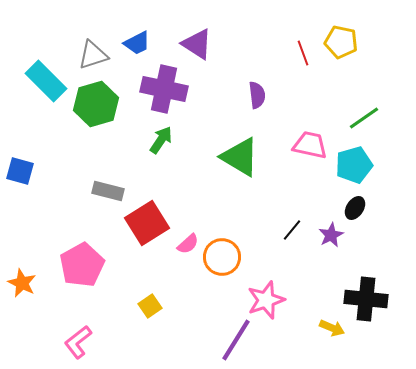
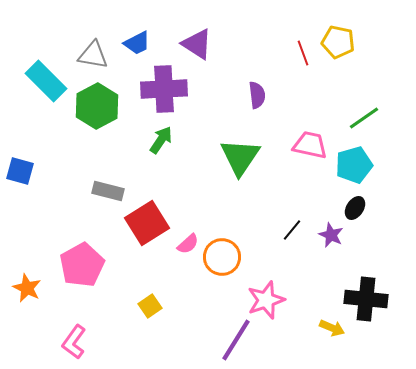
yellow pentagon: moved 3 px left
gray triangle: rotated 28 degrees clockwise
purple cross: rotated 15 degrees counterclockwise
green hexagon: moved 1 px right, 2 px down; rotated 12 degrees counterclockwise
green triangle: rotated 33 degrees clockwise
purple star: rotated 20 degrees counterclockwise
orange star: moved 5 px right, 5 px down
pink L-shape: moved 4 px left; rotated 16 degrees counterclockwise
